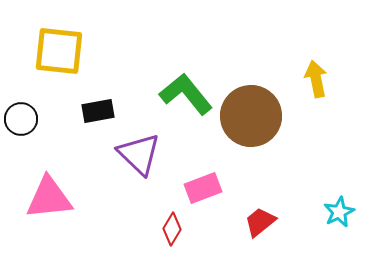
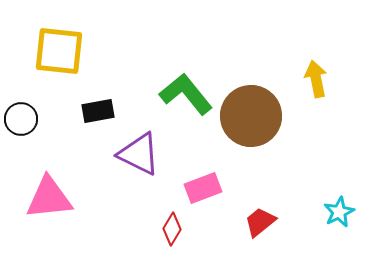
purple triangle: rotated 18 degrees counterclockwise
